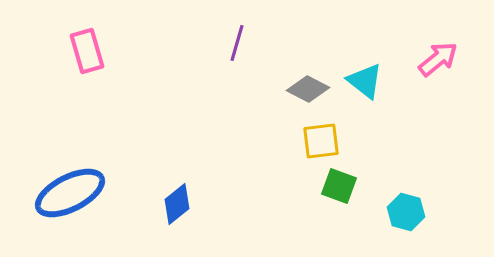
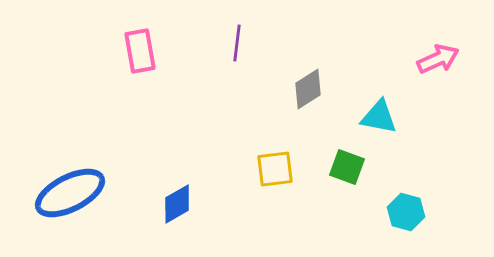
purple line: rotated 9 degrees counterclockwise
pink rectangle: moved 53 px right; rotated 6 degrees clockwise
pink arrow: rotated 15 degrees clockwise
cyan triangle: moved 14 px right, 36 px down; rotated 27 degrees counterclockwise
gray diamond: rotated 60 degrees counterclockwise
yellow square: moved 46 px left, 28 px down
green square: moved 8 px right, 19 px up
blue diamond: rotated 9 degrees clockwise
